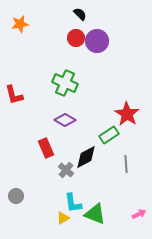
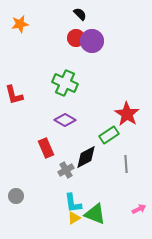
purple circle: moved 5 px left
gray cross: rotated 21 degrees clockwise
pink arrow: moved 5 px up
yellow triangle: moved 11 px right
